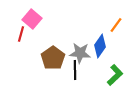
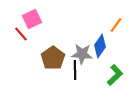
pink square: rotated 24 degrees clockwise
red line: rotated 56 degrees counterclockwise
gray star: moved 2 px right, 1 px down
